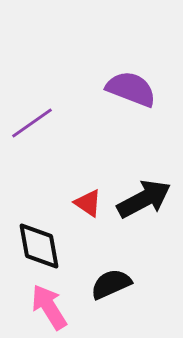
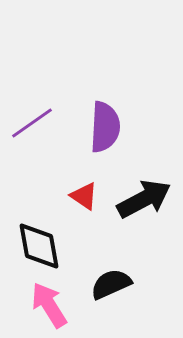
purple semicircle: moved 26 px left, 38 px down; rotated 72 degrees clockwise
red triangle: moved 4 px left, 7 px up
pink arrow: moved 2 px up
